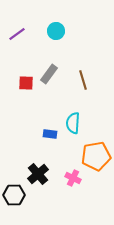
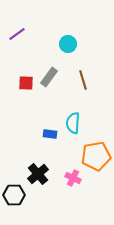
cyan circle: moved 12 px right, 13 px down
gray rectangle: moved 3 px down
